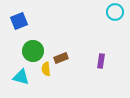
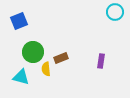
green circle: moved 1 px down
